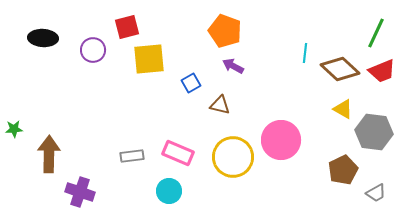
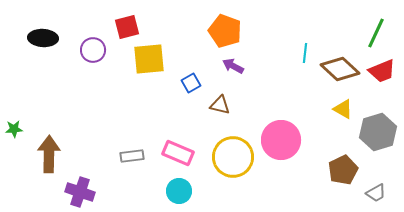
gray hexagon: moved 4 px right; rotated 24 degrees counterclockwise
cyan circle: moved 10 px right
